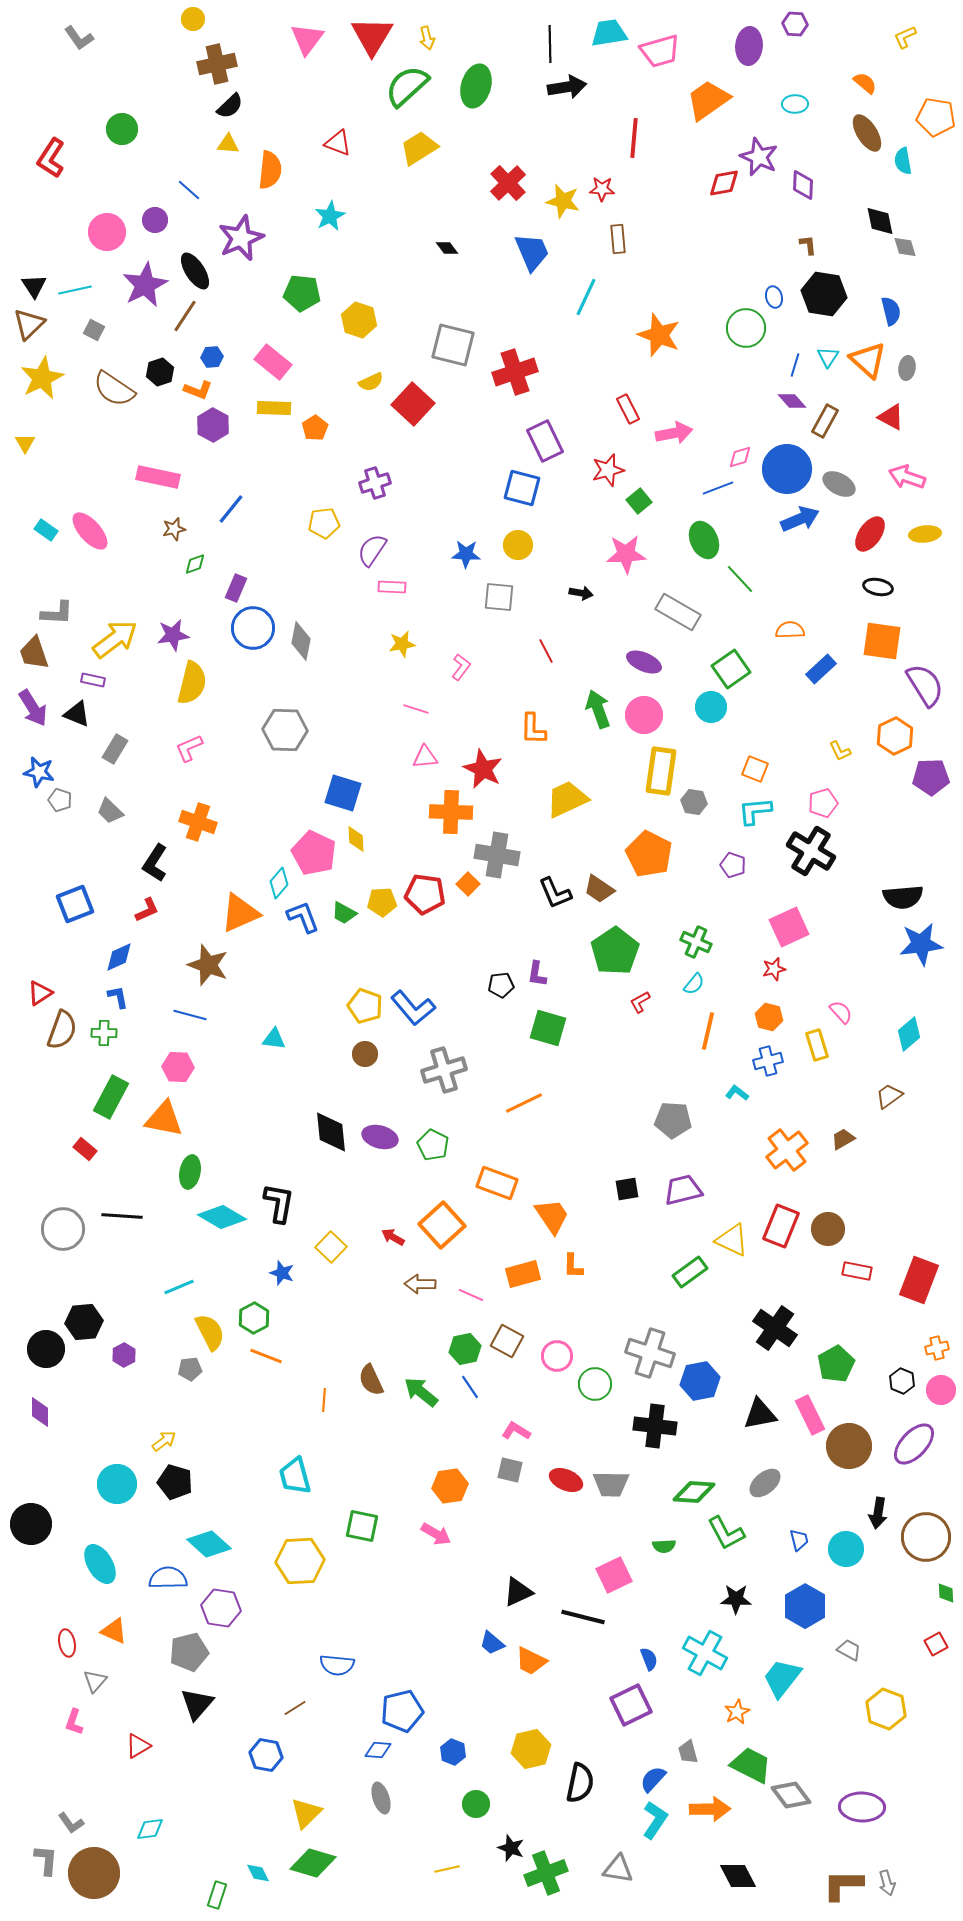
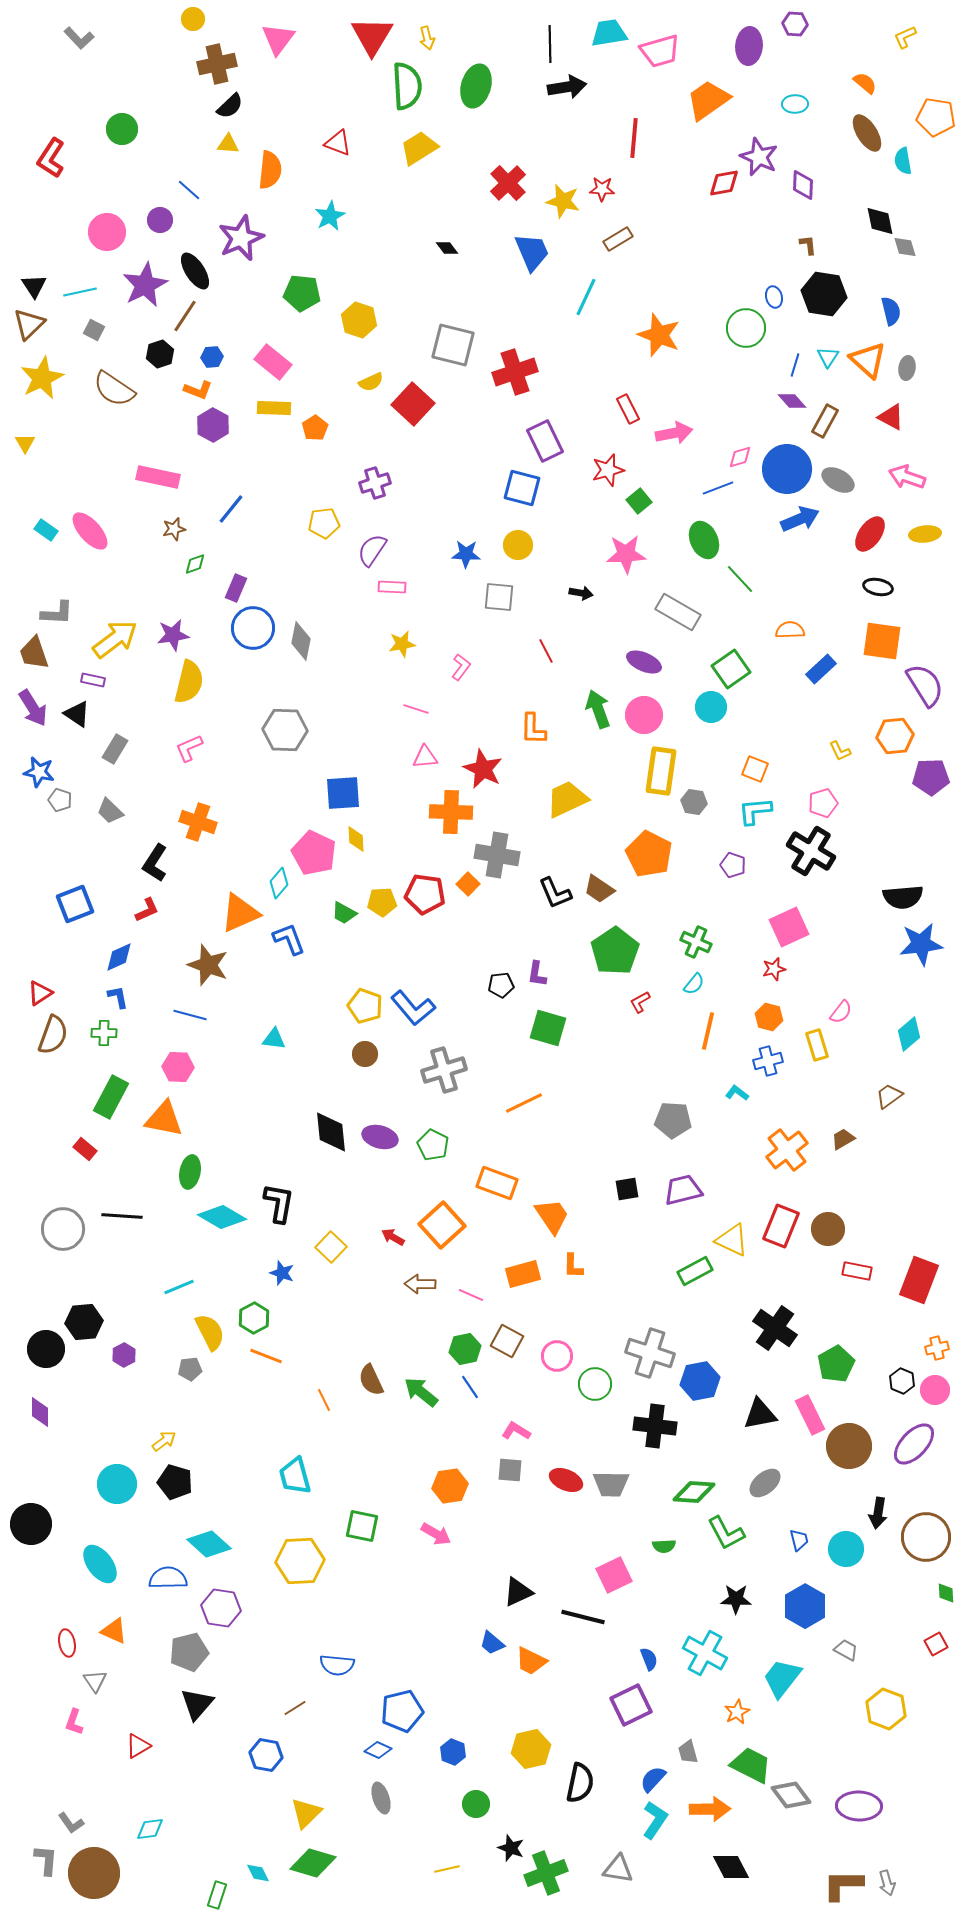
gray L-shape at (79, 38): rotated 8 degrees counterclockwise
pink triangle at (307, 39): moved 29 px left
green semicircle at (407, 86): rotated 129 degrees clockwise
purple circle at (155, 220): moved 5 px right
brown rectangle at (618, 239): rotated 64 degrees clockwise
cyan line at (75, 290): moved 5 px right, 2 px down
black hexagon at (160, 372): moved 18 px up
gray ellipse at (839, 484): moved 1 px left, 4 px up
yellow semicircle at (192, 683): moved 3 px left, 1 px up
black triangle at (77, 714): rotated 12 degrees clockwise
orange hexagon at (895, 736): rotated 21 degrees clockwise
blue square at (343, 793): rotated 21 degrees counterclockwise
blue L-shape at (303, 917): moved 14 px left, 22 px down
pink semicircle at (841, 1012): rotated 80 degrees clockwise
brown semicircle at (62, 1030): moved 9 px left, 5 px down
green rectangle at (690, 1272): moved 5 px right, 1 px up; rotated 8 degrees clockwise
pink circle at (941, 1390): moved 6 px left
orange line at (324, 1400): rotated 30 degrees counterclockwise
gray square at (510, 1470): rotated 8 degrees counterclockwise
cyan ellipse at (100, 1564): rotated 6 degrees counterclockwise
gray trapezoid at (849, 1650): moved 3 px left
gray triangle at (95, 1681): rotated 15 degrees counterclockwise
blue diamond at (378, 1750): rotated 20 degrees clockwise
purple ellipse at (862, 1807): moved 3 px left, 1 px up
black diamond at (738, 1876): moved 7 px left, 9 px up
